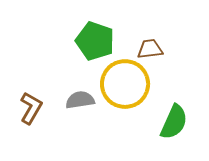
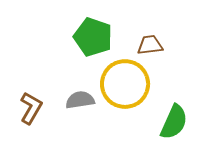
green pentagon: moved 2 px left, 4 px up
brown trapezoid: moved 4 px up
